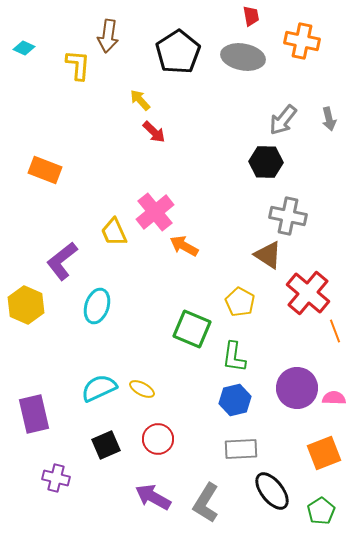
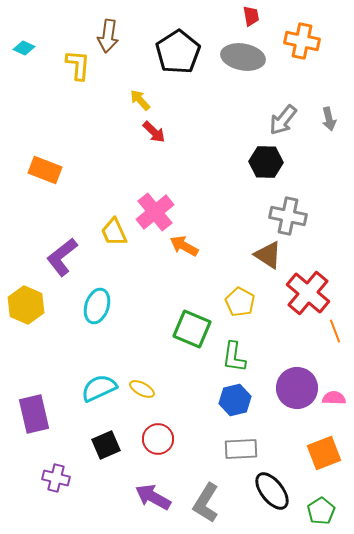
purple L-shape at (62, 261): moved 4 px up
